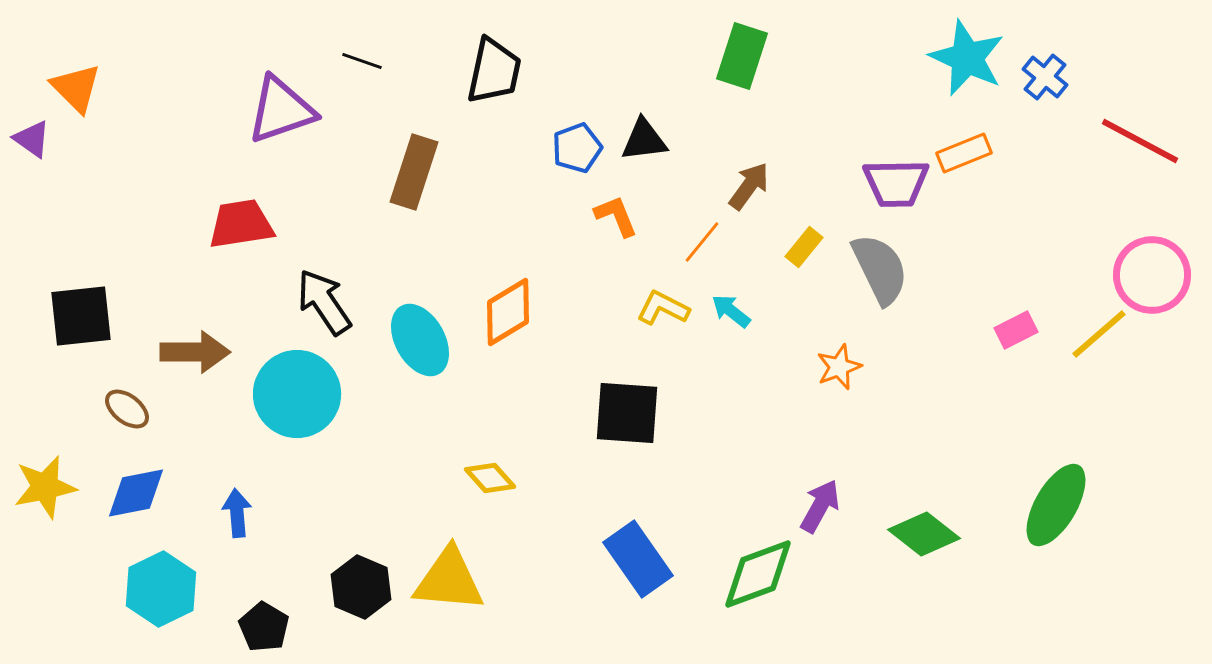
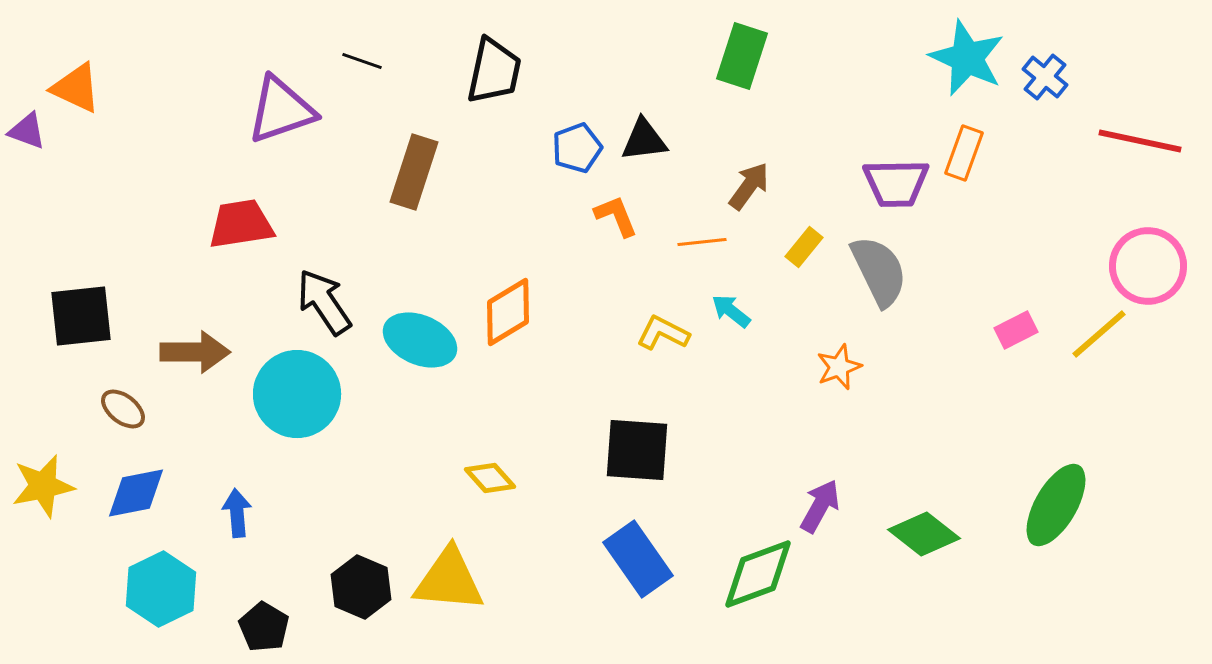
orange triangle at (76, 88): rotated 20 degrees counterclockwise
purple triangle at (32, 139): moved 5 px left, 8 px up; rotated 15 degrees counterclockwise
red line at (1140, 141): rotated 16 degrees counterclockwise
orange rectangle at (964, 153): rotated 48 degrees counterclockwise
orange line at (702, 242): rotated 45 degrees clockwise
gray semicircle at (880, 269): moved 1 px left, 2 px down
pink circle at (1152, 275): moved 4 px left, 9 px up
yellow L-shape at (663, 308): moved 25 px down
cyan ellipse at (420, 340): rotated 38 degrees counterclockwise
brown ellipse at (127, 409): moved 4 px left
black square at (627, 413): moved 10 px right, 37 px down
yellow star at (45, 487): moved 2 px left, 1 px up
